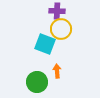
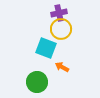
purple cross: moved 2 px right, 2 px down; rotated 14 degrees counterclockwise
cyan square: moved 1 px right, 4 px down
orange arrow: moved 5 px right, 4 px up; rotated 56 degrees counterclockwise
